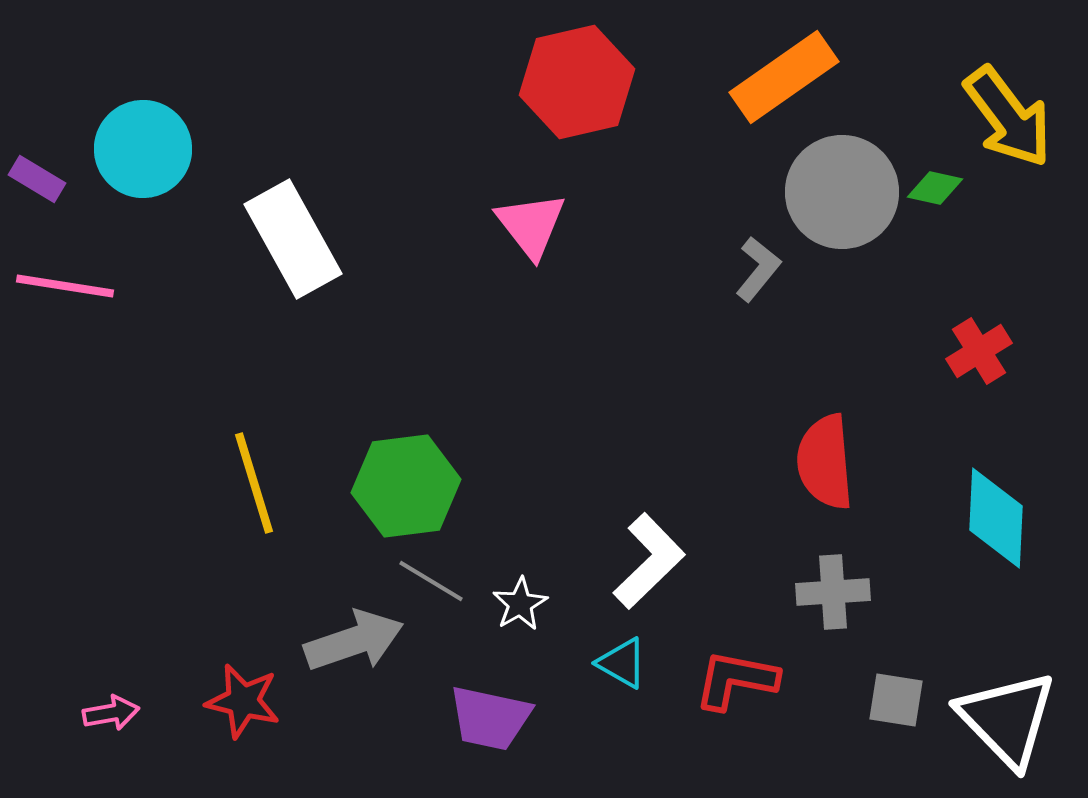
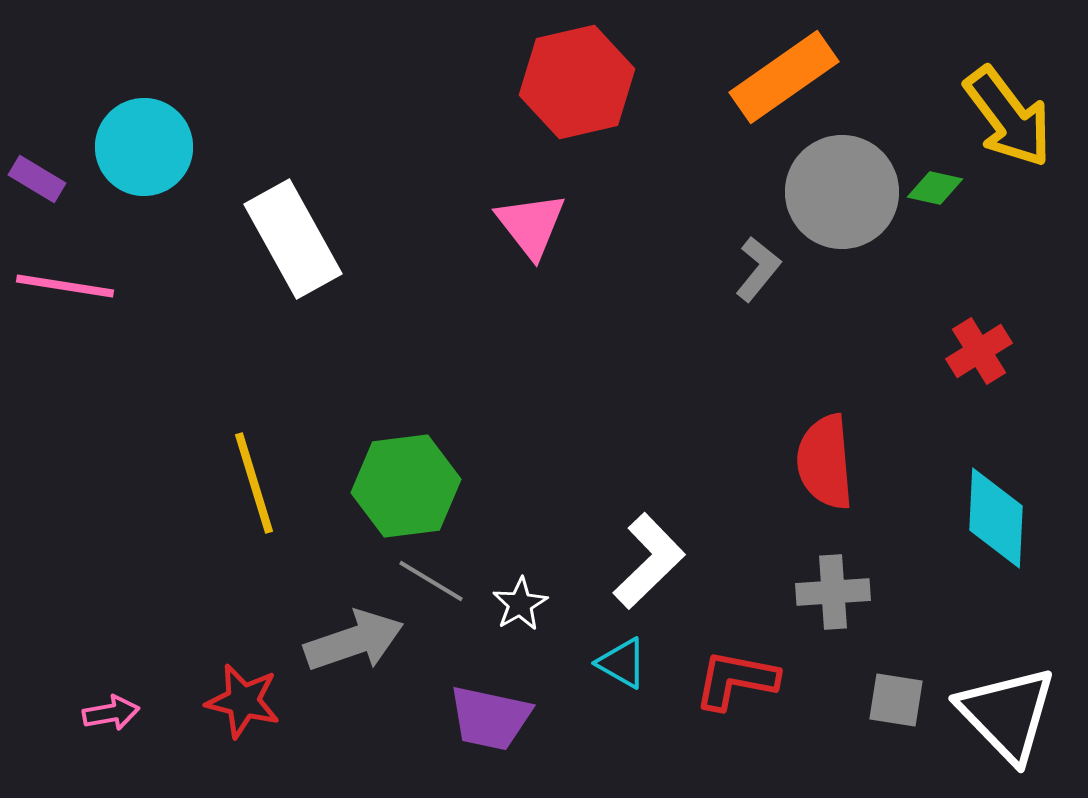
cyan circle: moved 1 px right, 2 px up
white triangle: moved 5 px up
